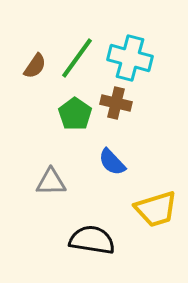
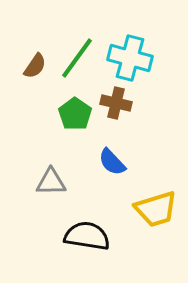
black semicircle: moved 5 px left, 4 px up
